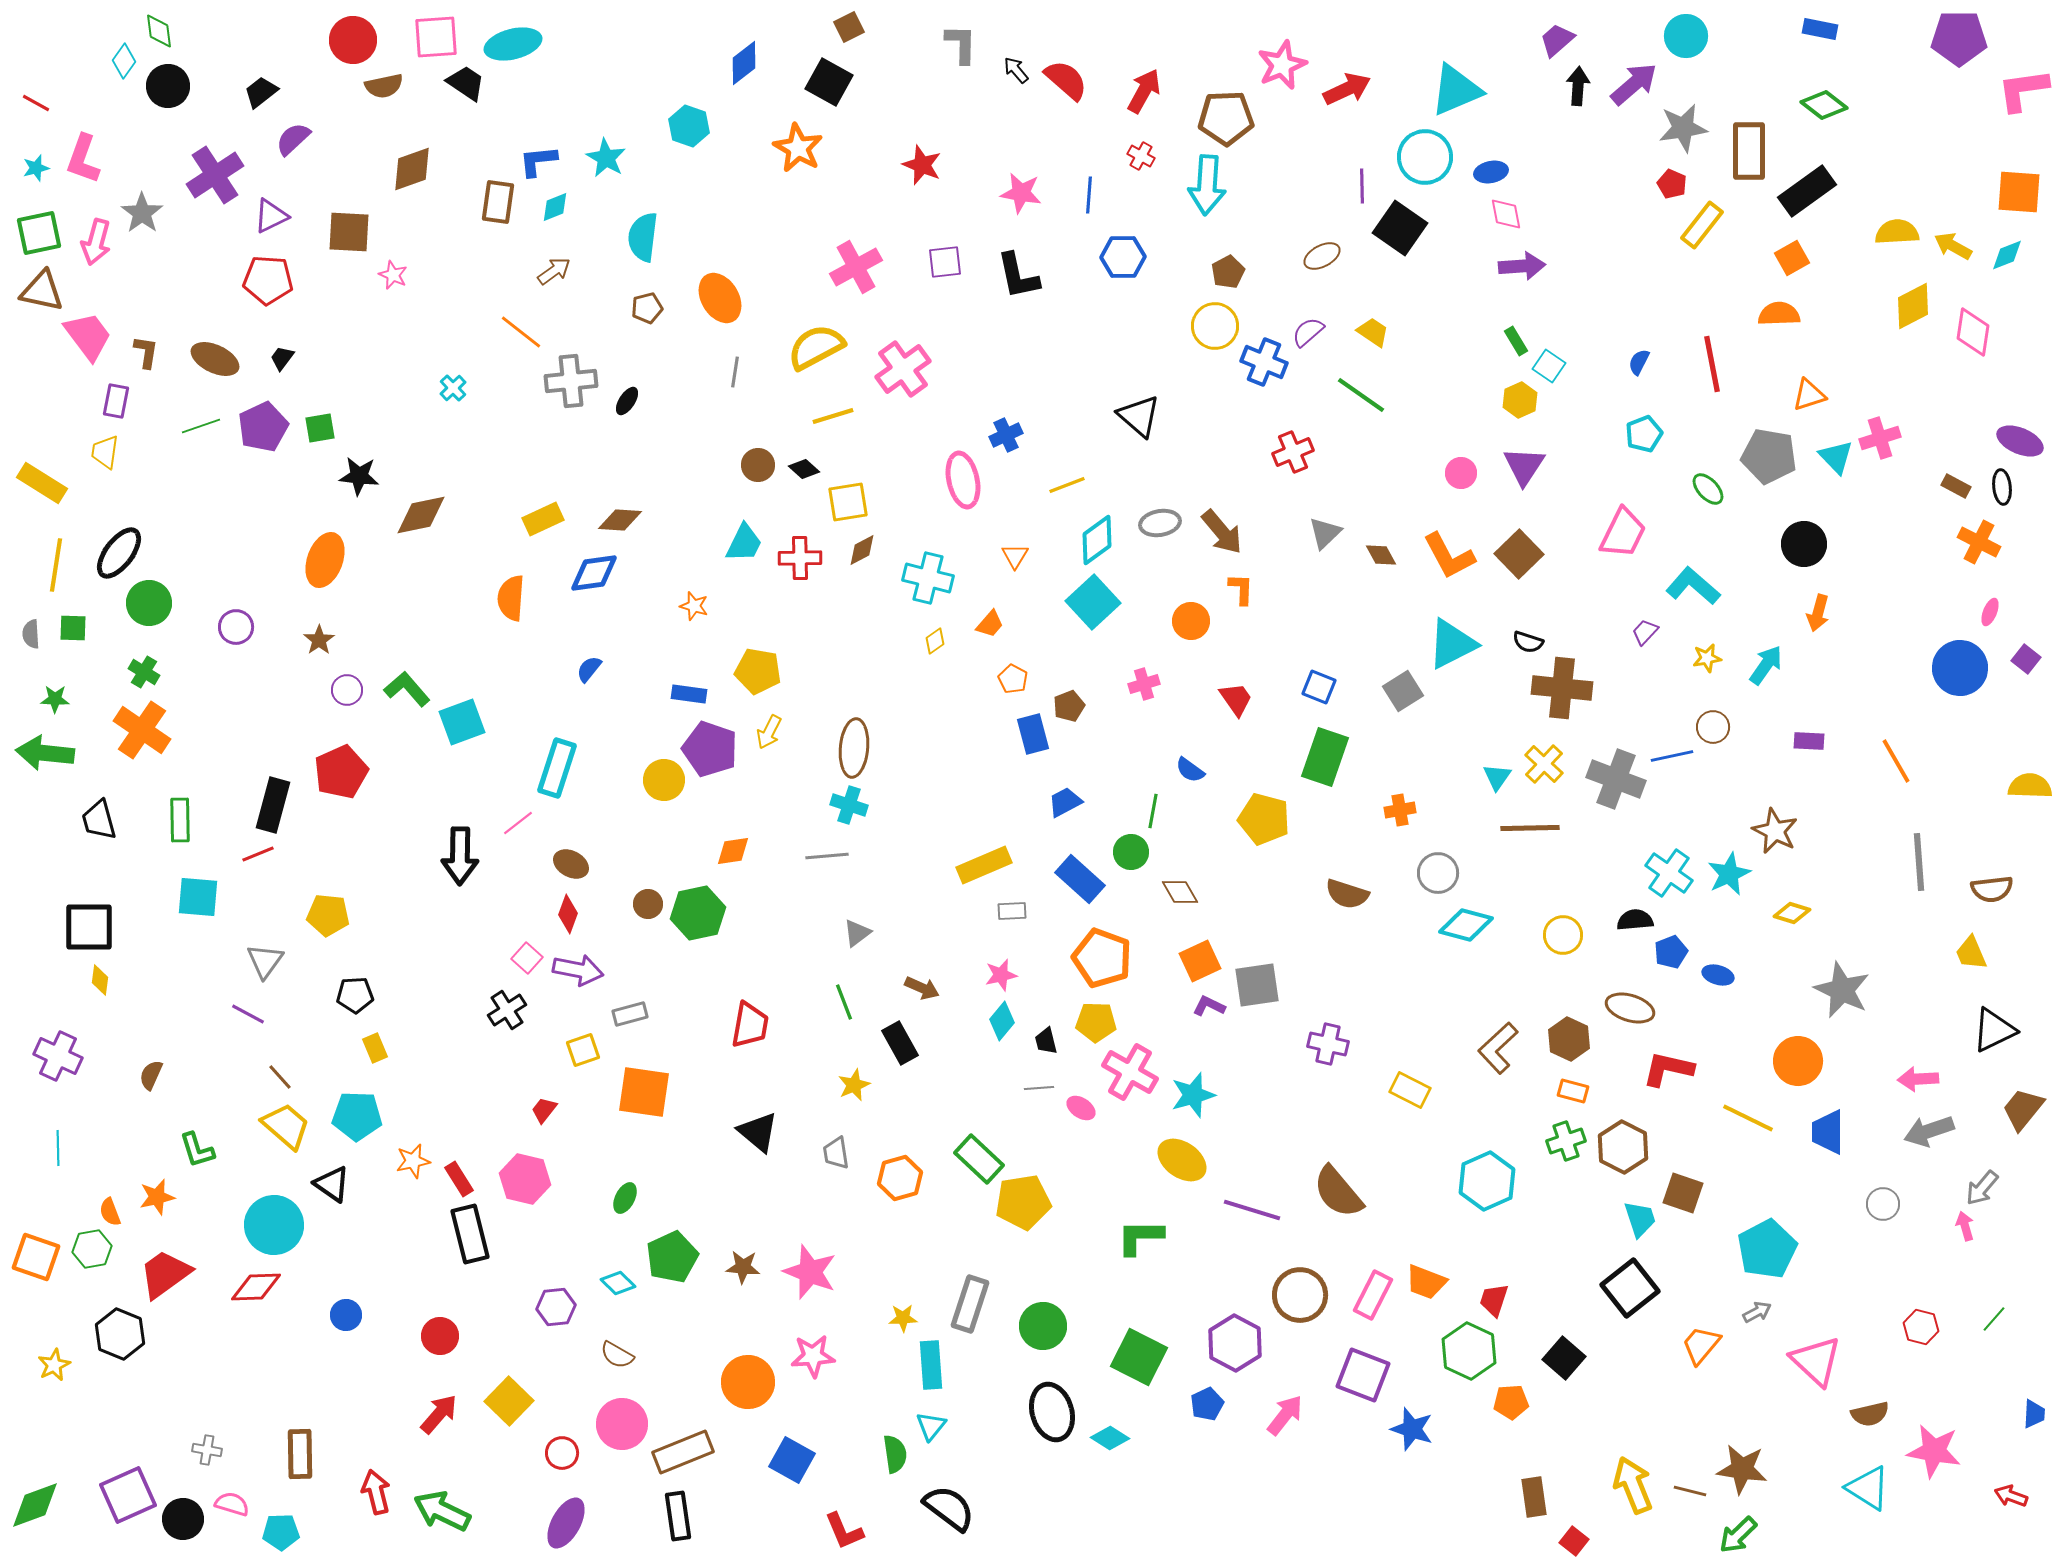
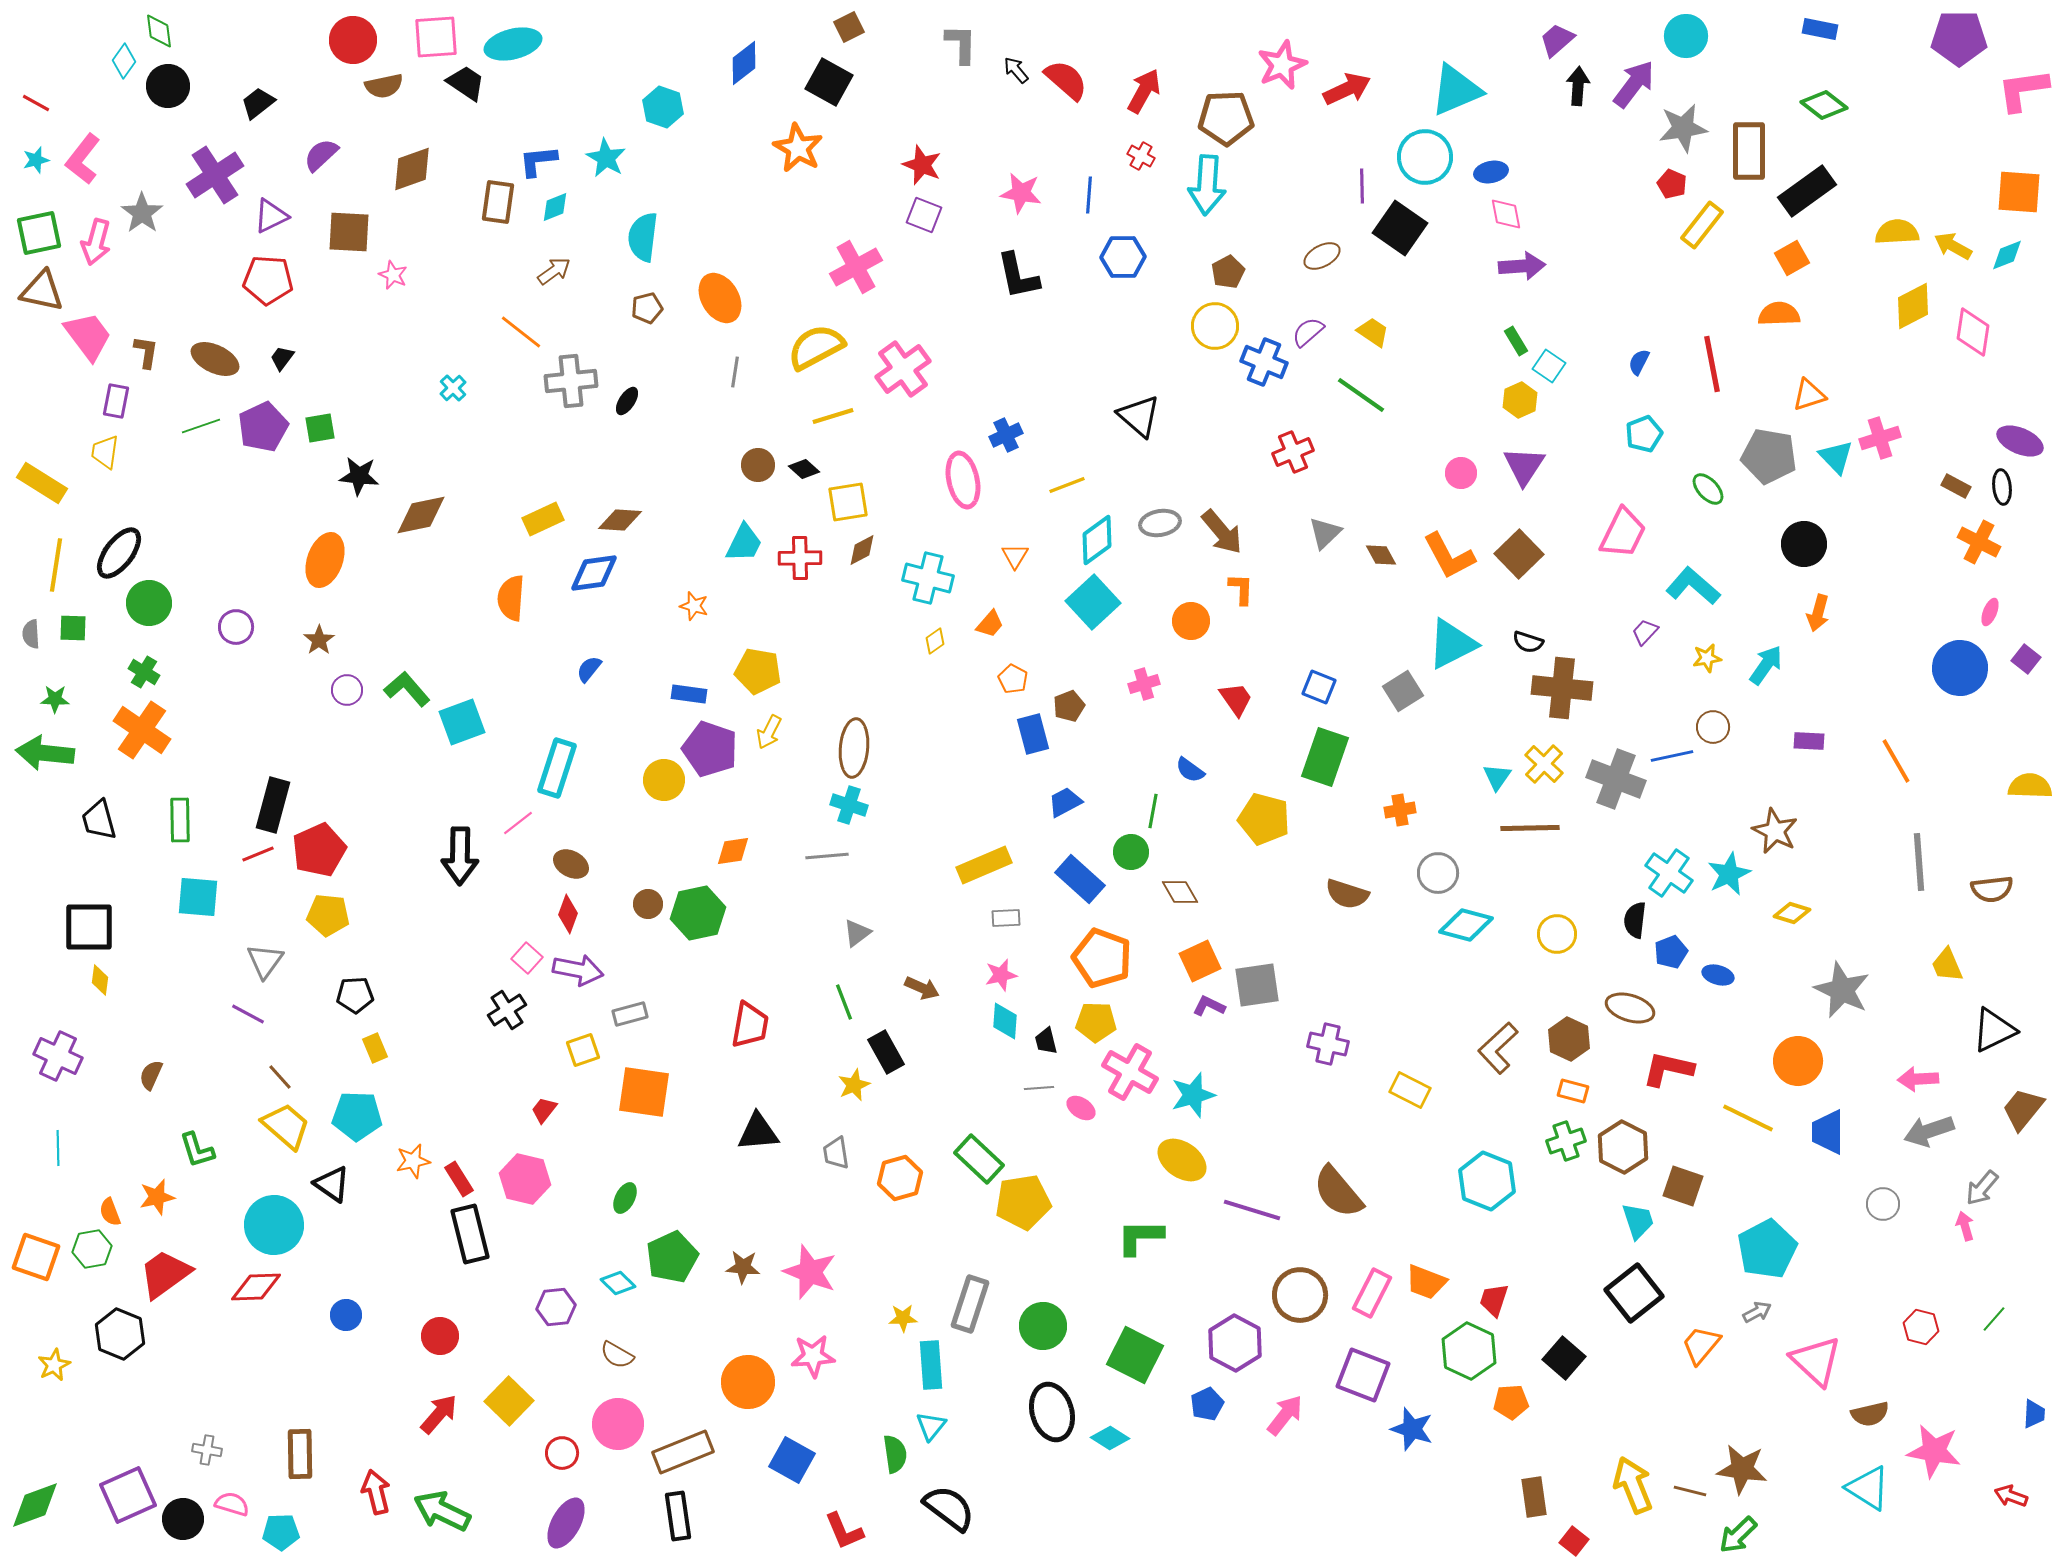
purple arrow at (1634, 84): rotated 12 degrees counterclockwise
black trapezoid at (261, 92): moved 3 px left, 11 px down
cyan hexagon at (689, 126): moved 26 px left, 19 px up
purple semicircle at (293, 139): moved 28 px right, 16 px down
pink L-shape at (83, 159): rotated 18 degrees clockwise
cyan star at (36, 168): moved 8 px up
purple square at (945, 262): moved 21 px left, 47 px up; rotated 27 degrees clockwise
red pentagon at (341, 772): moved 22 px left, 78 px down
gray rectangle at (1012, 911): moved 6 px left, 7 px down
black semicircle at (1635, 920): rotated 78 degrees counterclockwise
yellow circle at (1563, 935): moved 6 px left, 1 px up
yellow trapezoid at (1971, 953): moved 24 px left, 12 px down
cyan diamond at (1002, 1021): moved 3 px right; rotated 36 degrees counterclockwise
black rectangle at (900, 1043): moved 14 px left, 9 px down
black triangle at (758, 1132): rotated 45 degrees counterclockwise
cyan hexagon at (1487, 1181): rotated 14 degrees counterclockwise
brown square at (1683, 1193): moved 7 px up
cyan trapezoid at (1640, 1219): moved 2 px left, 2 px down
black square at (1630, 1288): moved 4 px right, 5 px down
pink rectangle at (1373, 1295): moved 1 px left, 2 px up
green square at (1139, 1357): moved 4 px left, 2 px up
pink circle at (622, 1424): moved 4 px left
